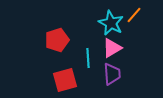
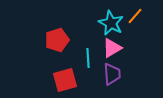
orange line: moved 1 px right, 1 px down
